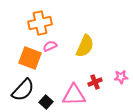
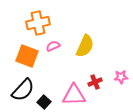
orange cross: moved 2 px left
pink semicircle: moved 3 px right
orange square: moved 3 px left, 2 px up
black square: moved 2 px left
